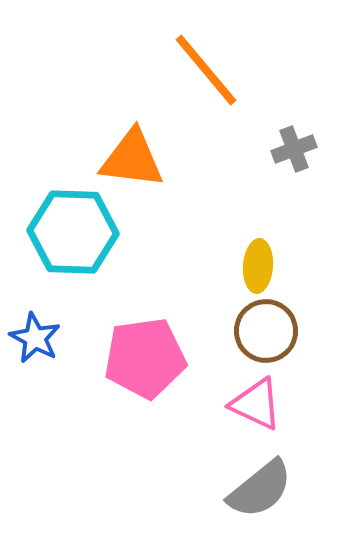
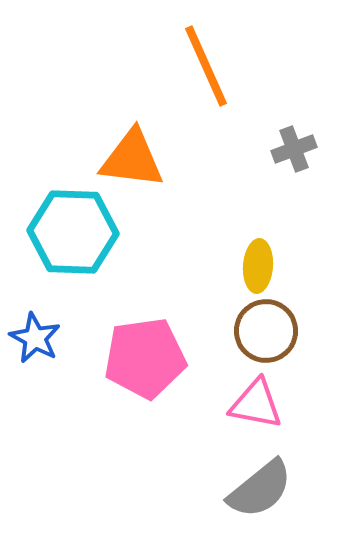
orange line: moved 4 px up; rotated 16 degrees clockwise
pink triangle: rotated 14 degrees counterclockwise
